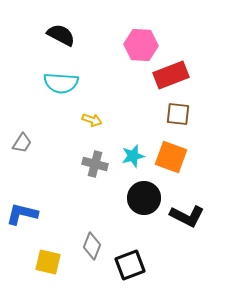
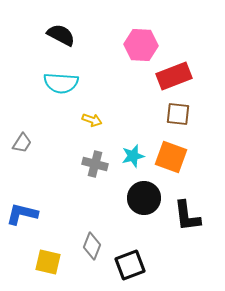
red rectangle: moved 3 px right, 1 px down
black L-shape: rotated 56 degrees clockwise
